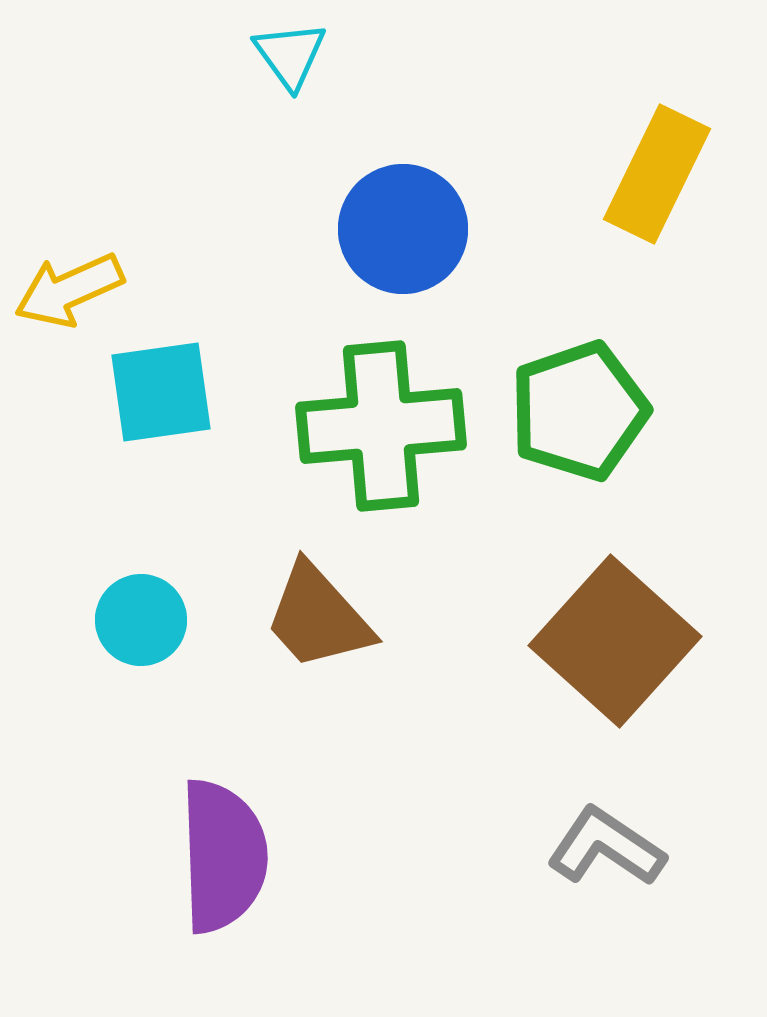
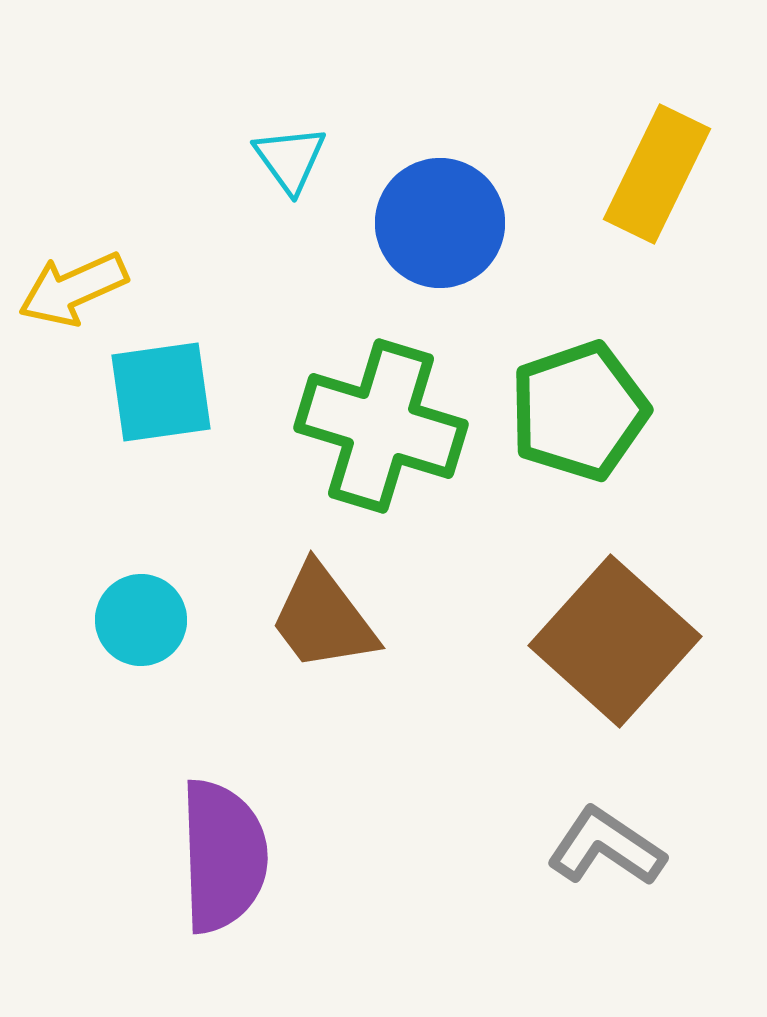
cyan triangle: moved 104 px down
blue circle: moved 37 px right, 6 px up
yellow arrow: moved 4 px right, 1 px up
green cross: rotated 22 degrees clockwise
brown trapezoid: moved 5 px right, 1 px down; rotated 5 degrees clockwise
